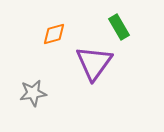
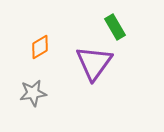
green rectangle: moved 4 px left
orange diamond: moved 14 px left, 13 px down; rotated 15 degrees counterclockwise
